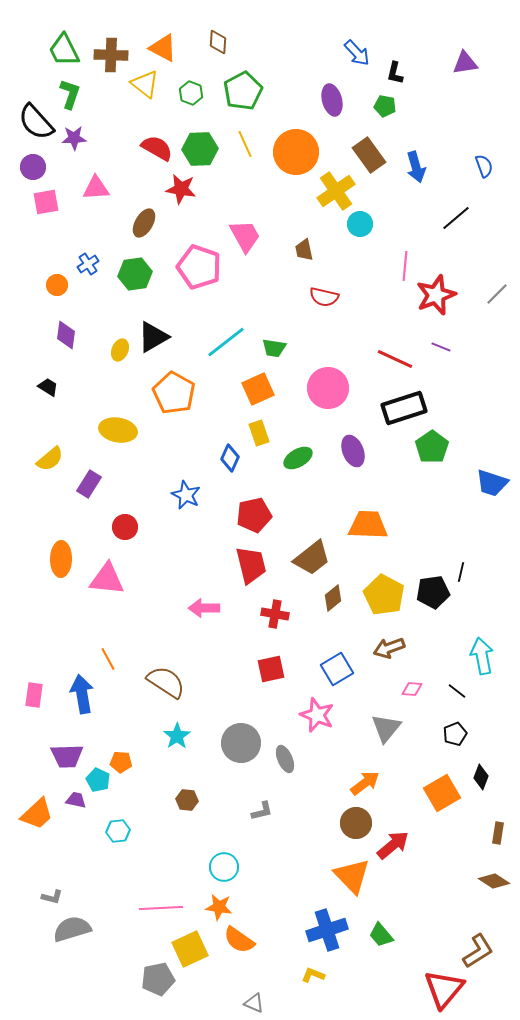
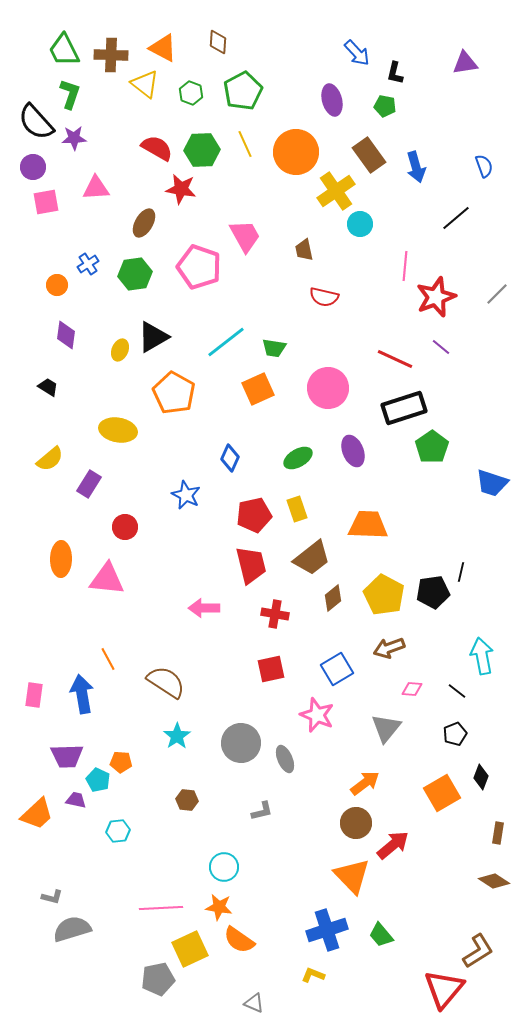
green hexagon at (200, 149): moved 2 px right, 1 px down
red star at (436, 295): moved 2 px down
purple line at (441, 347): rotated 18 degrees clockwise
yellow rectangle at (259, 433): moved 38 px right, 76 px down
